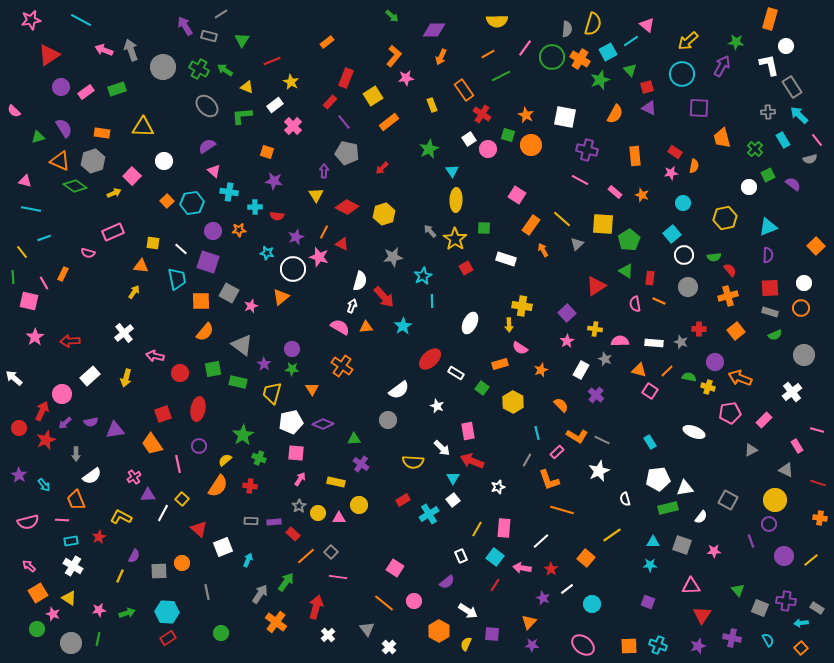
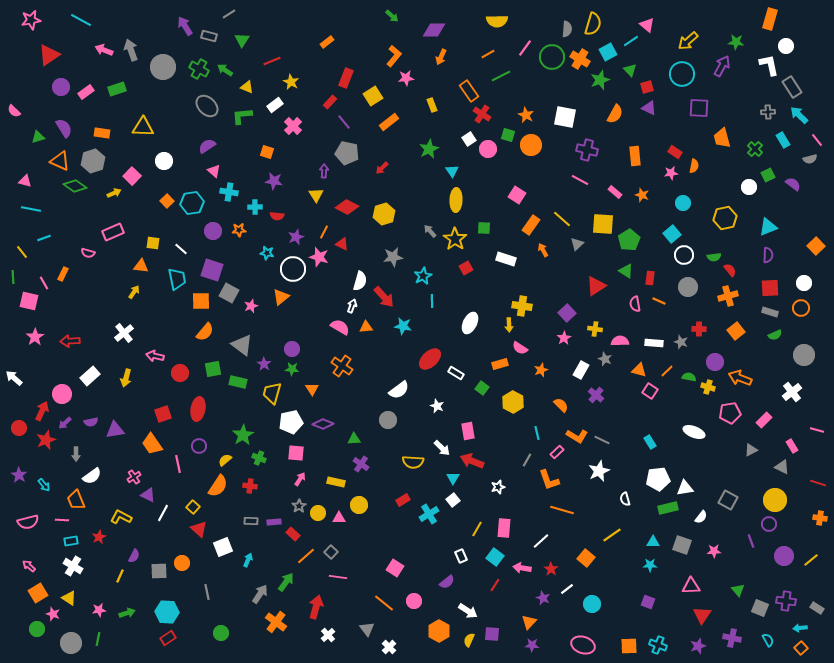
gray line at (221, 14): moved 8 px right
orange rectangle at (464, 90): moved 5 px right, 1 px down
purple square at (208, 262): moved 4 px right, 8 px down
cyan star at (403, 326): rotated 30 degrees counterclockwise
pink star at (567, 341): moved 3 px left, 3 px up
pink rectangle at (797, 446): moved 5 px left
gray triangle at (786, 470): moved 4 px left, 3 px up
purple triangle at (148, 495): rotated 28 degrees clockwise
yellow square at (182, 499): moved 11 px right, 8 px down
cyan arrow at (801, 623): moved 1 px left, 5 px down
yellow semicircle at (466, 644): moved 3 px right, 4 px up
pink ellipse at (583, 645): rotated 20 degrees counterclockwise
